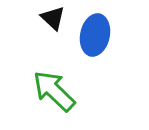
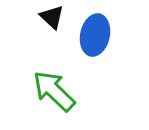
black triangle: moved 1 px left, 1 px up
